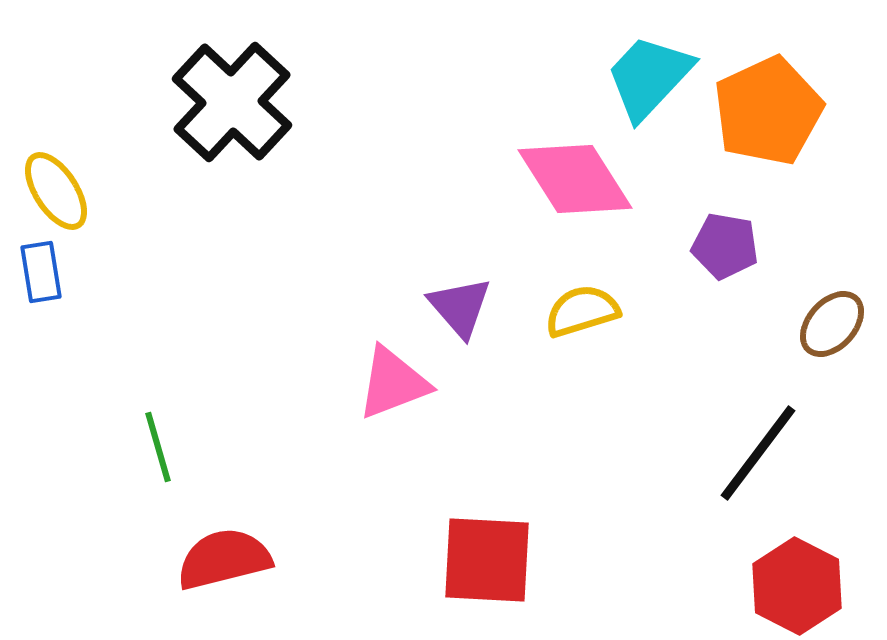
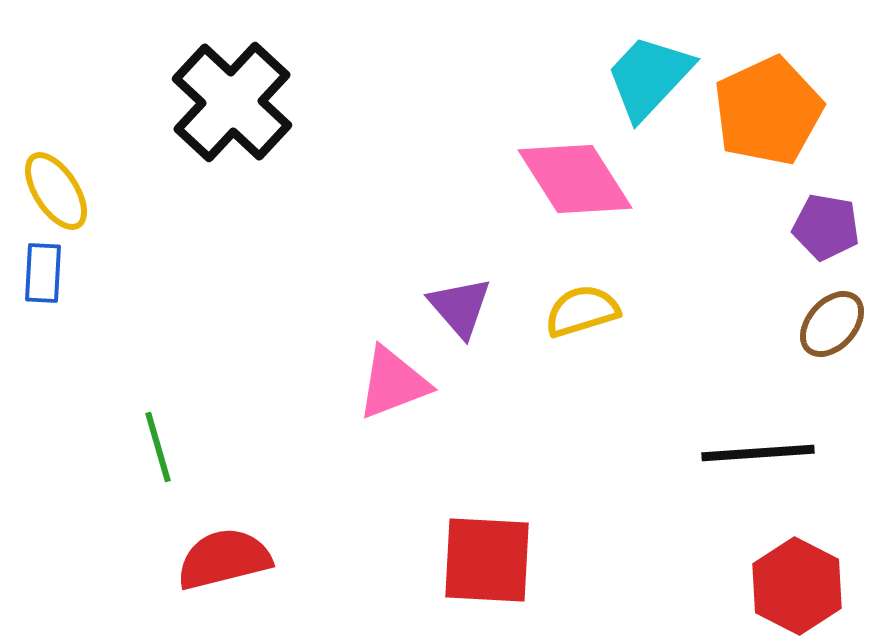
purple pentagon: moved 101 px right, 19 px up
blue rectangle: moved 2 px right, 1 px down; rotated 12 degrees clockwise
black line: rotated 49 degrees clockwise
